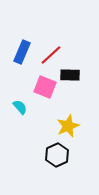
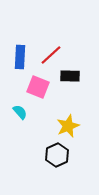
blue rectangle: moved 2 px left, 5 px down; rotated 20 degrees counterclockwise
black rectangle: moved 1 px down
pink square: moved 7 px left
cyan semicircle: moved 5 px down
